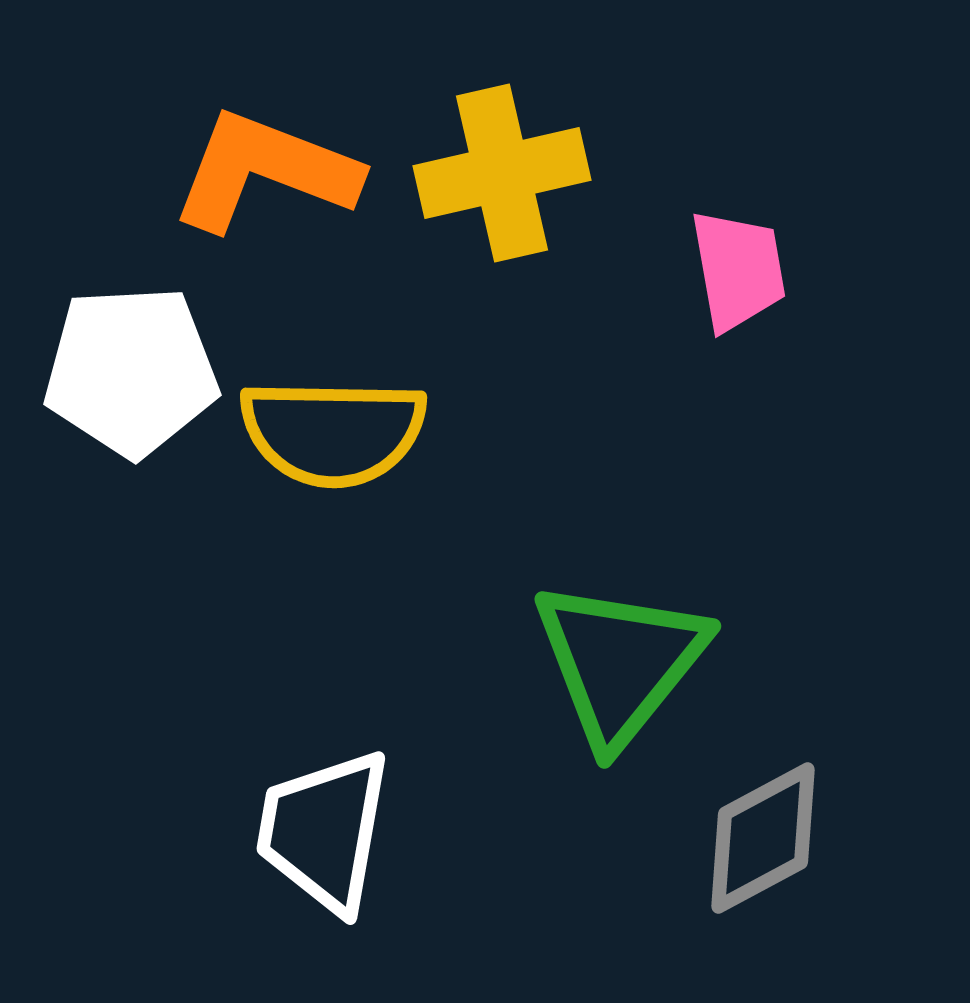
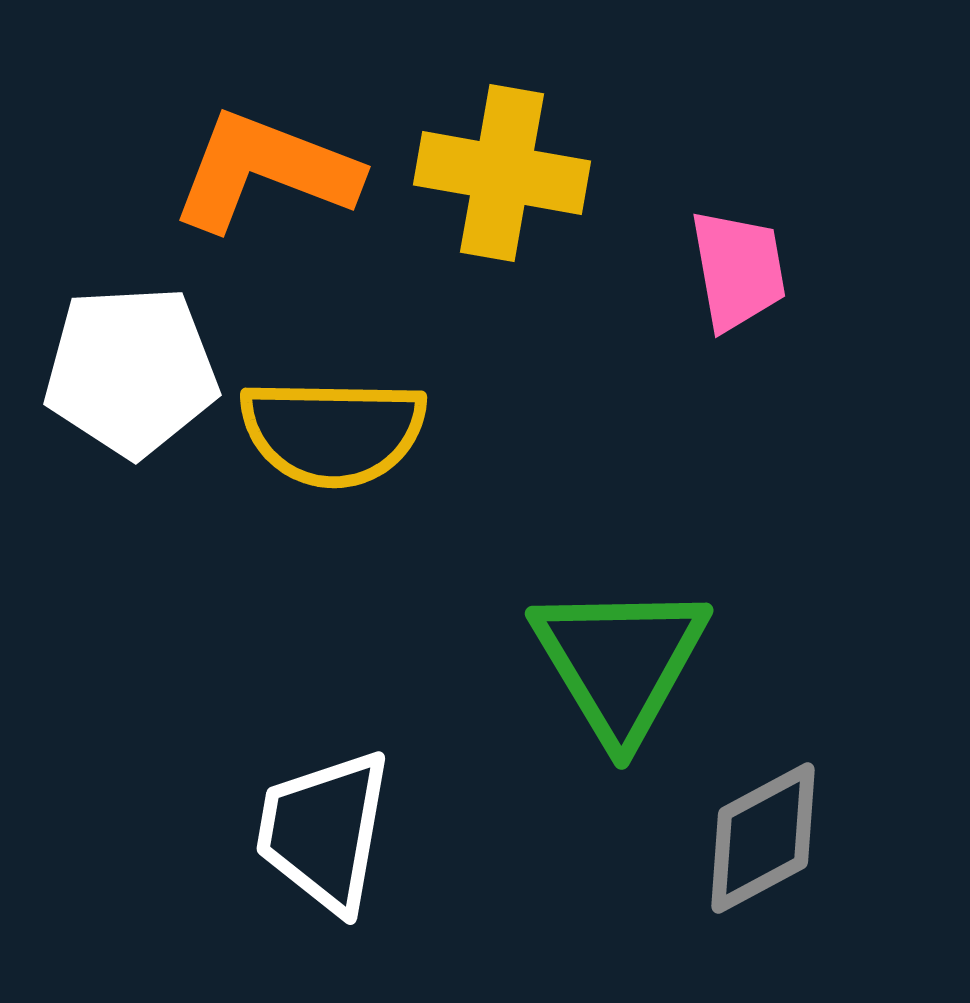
yellow cross: rotated 23 degrees clockwise
green triangle: rotated 10 degrees counterclockwise
